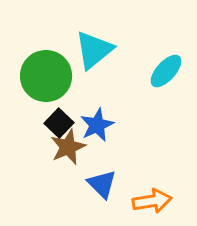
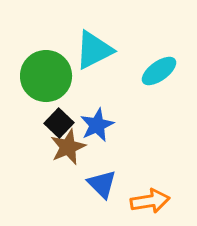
cyan triangle: rotated 12 degrees clockwise
cyan ellipse: moved 7 px left; rotated 12 degrees clockwise
orange arrow: moved 2 px left
